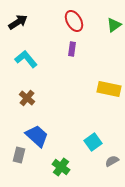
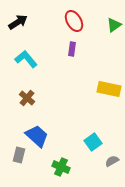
green cross: rotated 12 degrees counterclockwise
